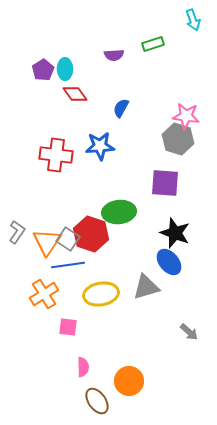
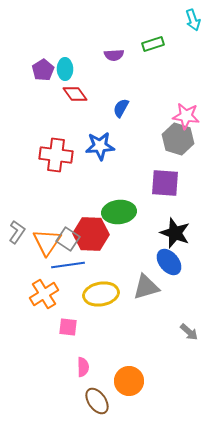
red hexagon: rotated 16 degrees counterclockwise
